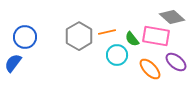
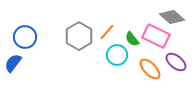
orange line: rotated 36 degrees counterclockwise
pink rectangle: rotated 16 degrees clockwise
